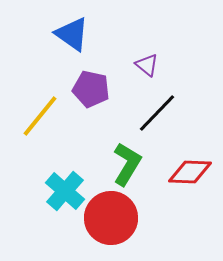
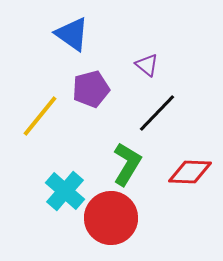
purple pentagon: rotated 27 degrees counterclockwise
